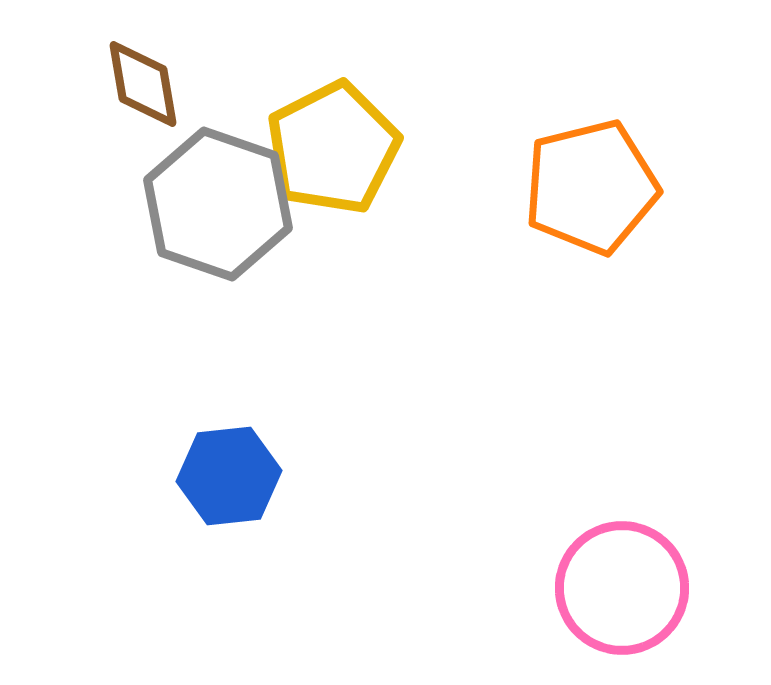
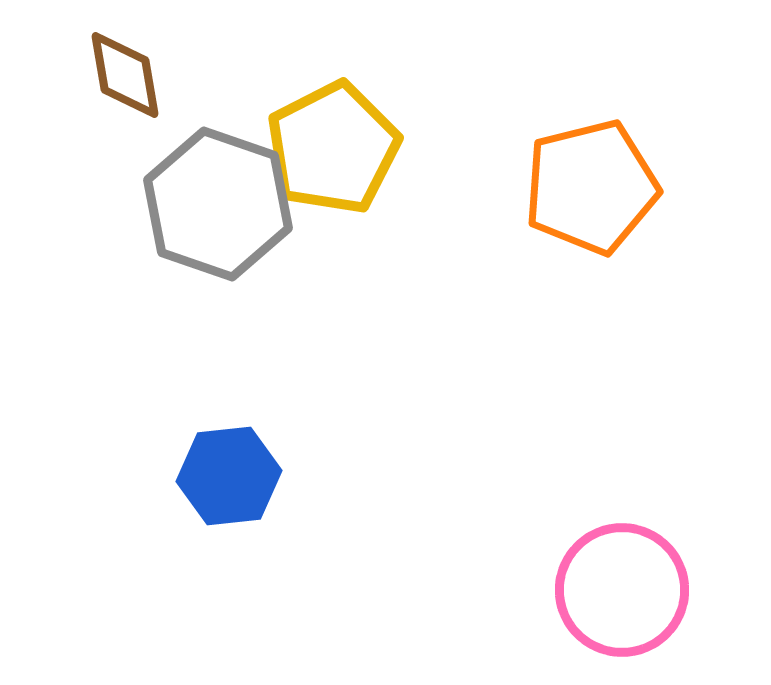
brown diamond: moved 18 px left, 9 px up
pink circle: moved 2 px down
